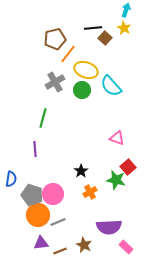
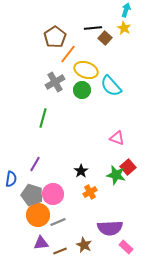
brown pentagon: moved 2 px up; rotated 20 degrees counterclockwise
purple line: moved 15 px down; rotated 35 degrees clockwise
green star: moved 5 px up
purple semicircle: moved 1 px right, 1 px down
